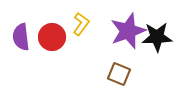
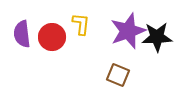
yellow L-shape: rotated 30 degrees counterclockwise
purple semicircle: moved 1 px right, 3 px up
brown square: moved 1 px left, 1 px down
